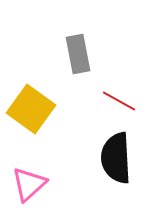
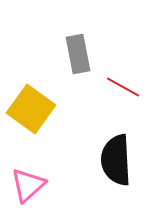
red line: moved 4 px right, 14 px up
black semicircle: moved 2 px down
pink triangle: moved 1 px left, 1 px down
